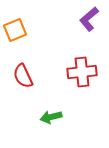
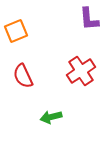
purple L-shape: rotated 55 degrees counterclockwise
orange square: moved 1 px right, 1 px down
red cross: moved 1 px left, 1 px up; rotated 28 degrees counterclockwise
